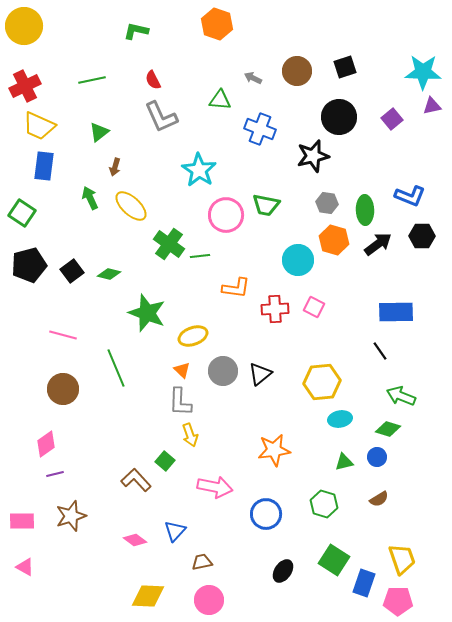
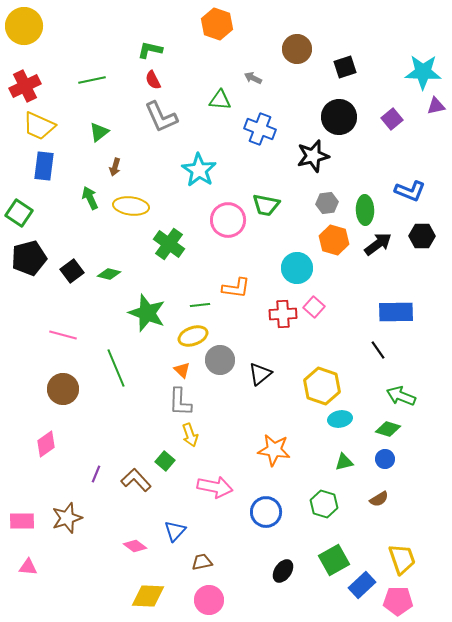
green L-shape at (136, 31): moved 14 px right, 19 px down
brown circle at (297, 71): moved 22 px up
purple triangle at (432, 106): moved 4 px right
blue L-shape at (410, 196): moved 5 px up
gray hexagon at (327, 203): rotated 15 degrees counterclockwise
yellow ellipse at (131, 206): rotated 36 degrees counterclockwise
green square at (22, 213): moved 3 px left
pink circle at (226, 215): moved 2 px right, 5 px down
green line at (200, 256): moved 49 px down
cyan circle at (298, 260): moved 1 px left, 8 px down
black pentagon at (29, 265): moved 7 px up
pink square at (314, 307): rotated 15 degrees clockwise
red cross at (275, 309): moved 8 px right, 5 px down
black line at (380, 351): moved 2 px left, 1 px up
gray circle at (223, 371): moved 3 px left, 11 px up
yellow hexagon at (322, 382): moved 4 px down; rotated 24 degrees clockwise
orange star at (274, 450): rotated 16 degrees clockwise
blue circle at (377, 457): moved 8 px right, 2 px down
purple line at (55, 474): moved 41 px right; rotated 54 degrees counterclockwise
blue circle at (266, 514): moved 2 px up
brown star at (71, 516): moved 4 px left, 2 px down
pink diamond at (135, 540): moved 6 px down
green square at (334, 560): rotated 28 degrees clockwise
pink triangle at (25, 567): moved 3 px right; rotated 24 degrees counterclockwise
blue rectangle at (364, 583): moved 2 px left, 2 px down; rotated 28 degrees clockwise
